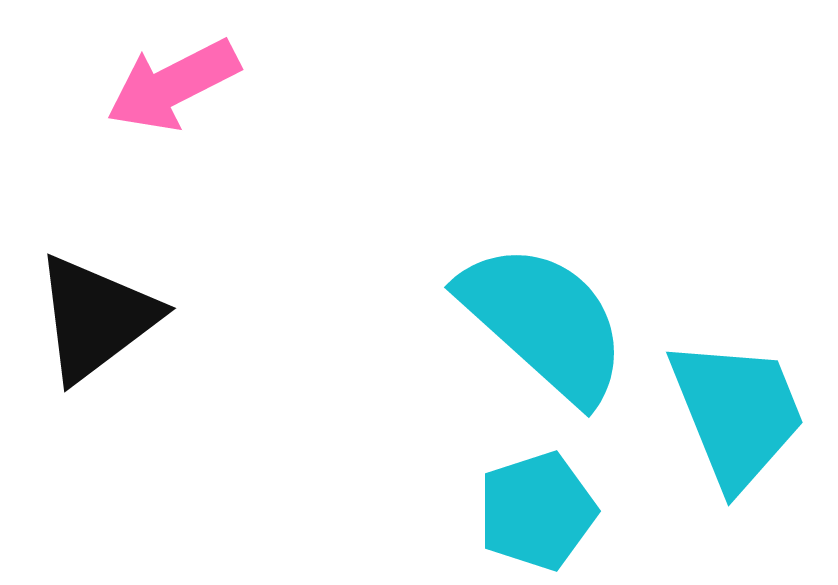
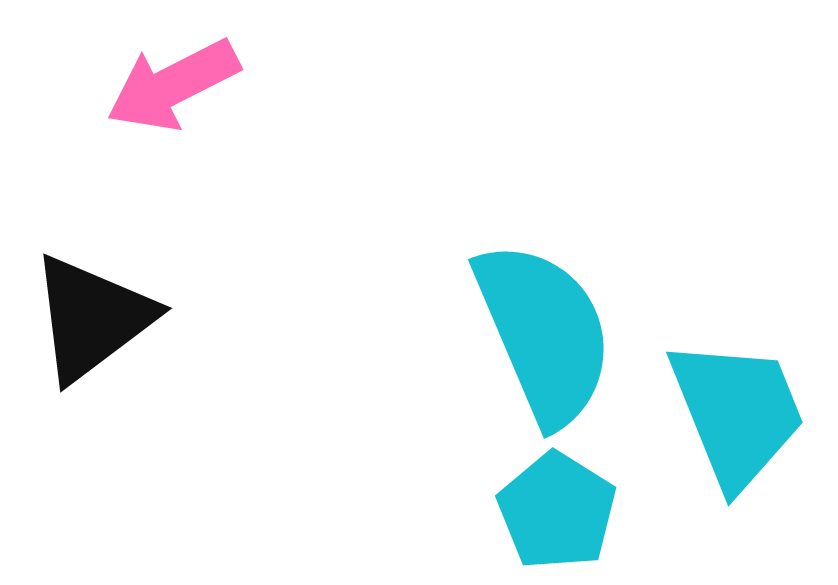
black triangle: moved 4 px left
cyan semicircle: moved 11 px down; rotated 25 degrees clockwise
cyan pentagon: moved 20 px right; rotated 22 degrees counterclockwise
